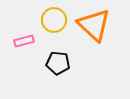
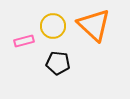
yellow circle: moved 1 px left, 6 px down
